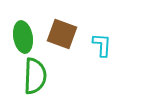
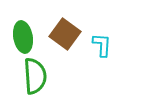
brown square: moved 3 px right; rotated 16 degrees clockwise
green semicircle: rotated 6 degrees counterclockwise
